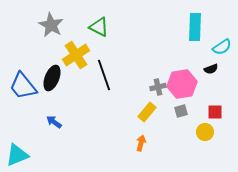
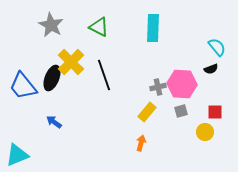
cyan rectangle: moved 42 px left, 1 px down
cyan semicircle: moved 5 px left; rotated 96 degrees counterclockwise
yellow cross: moved 5 px left, 7 px down; rotated 12 degrees counterclockwise
pink hexagon: rotated 12 degrees clockwise
